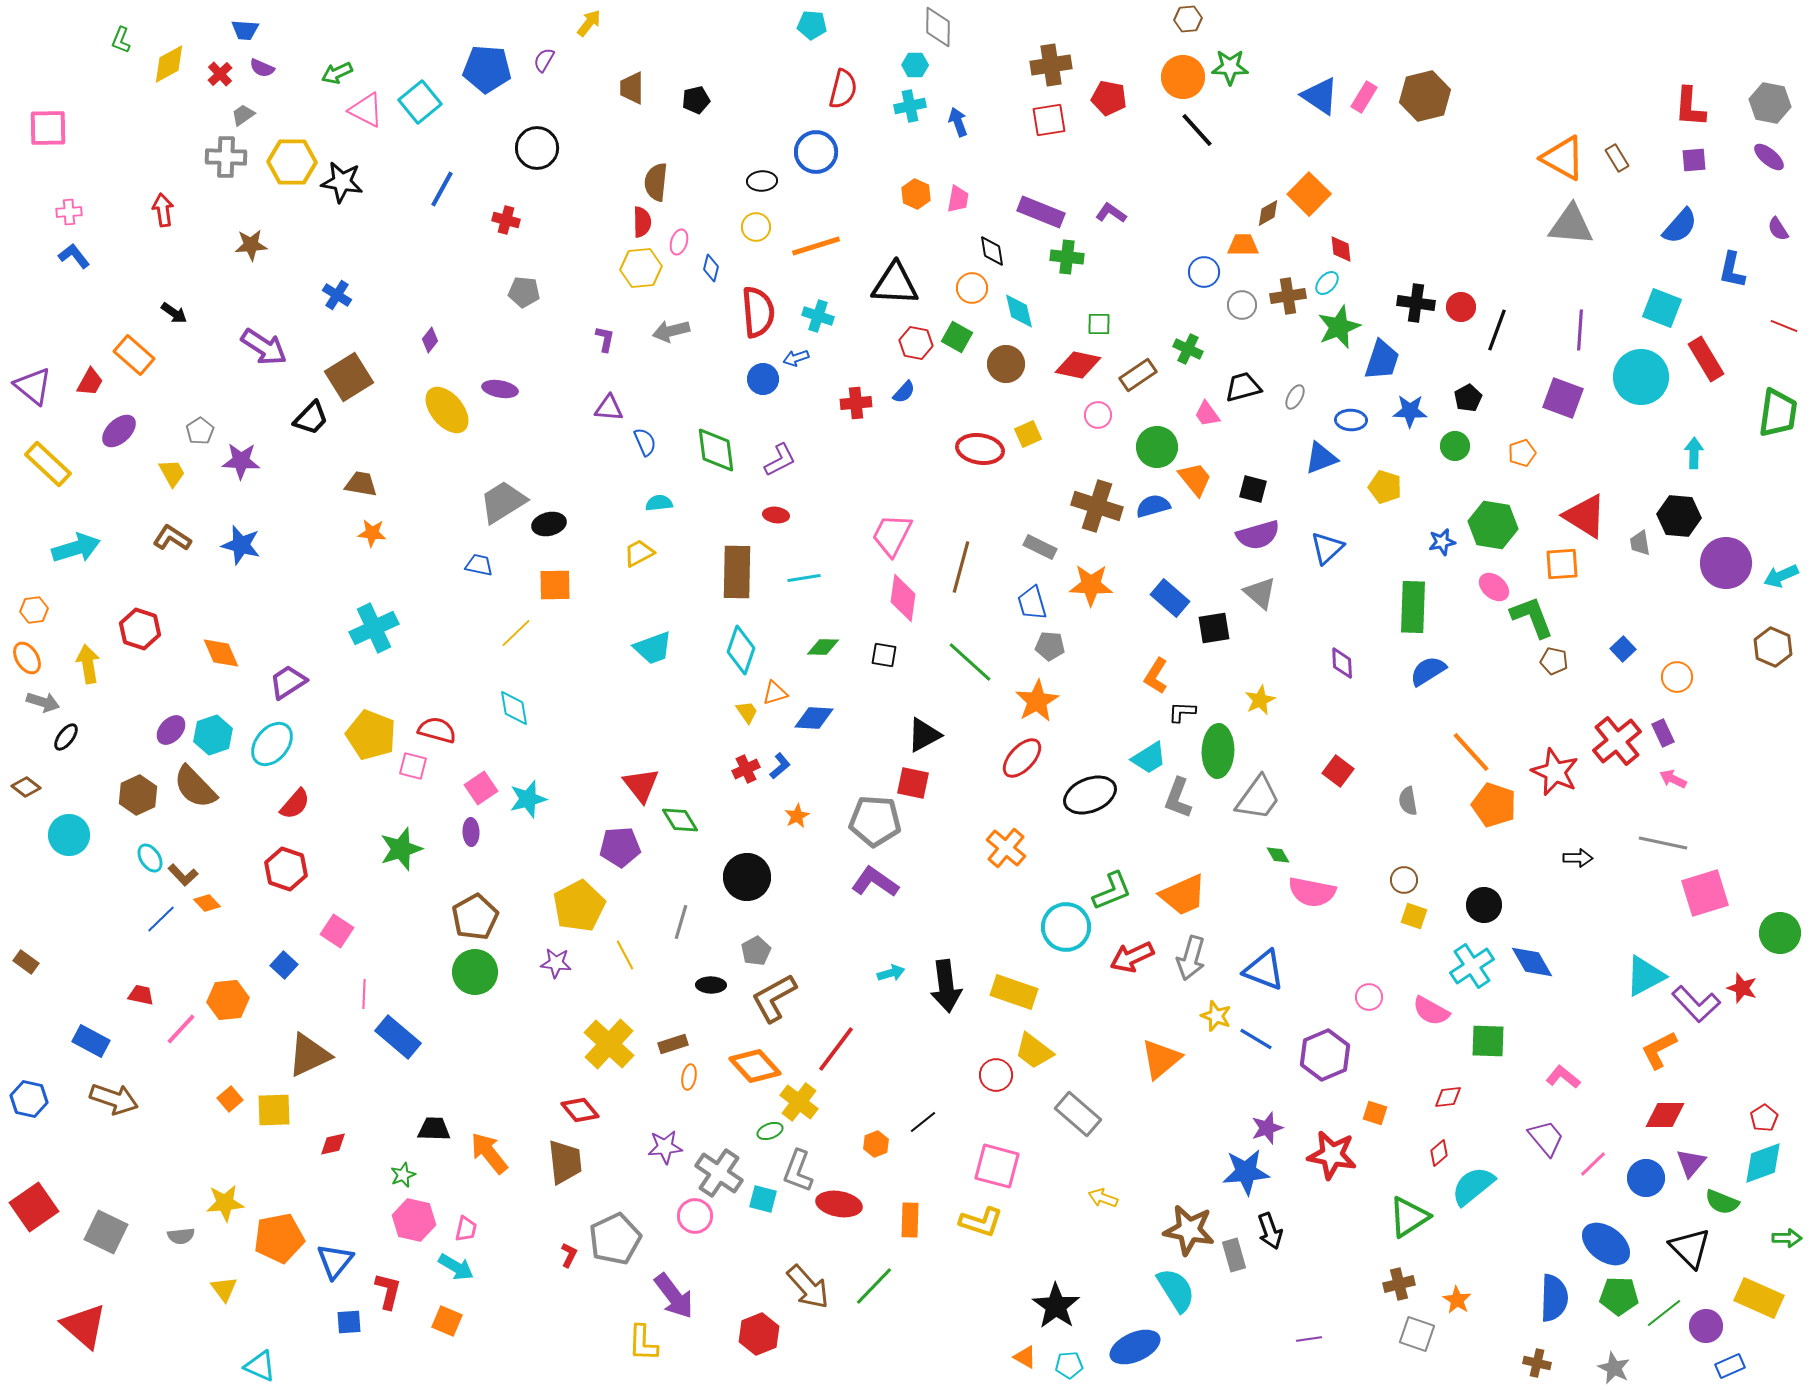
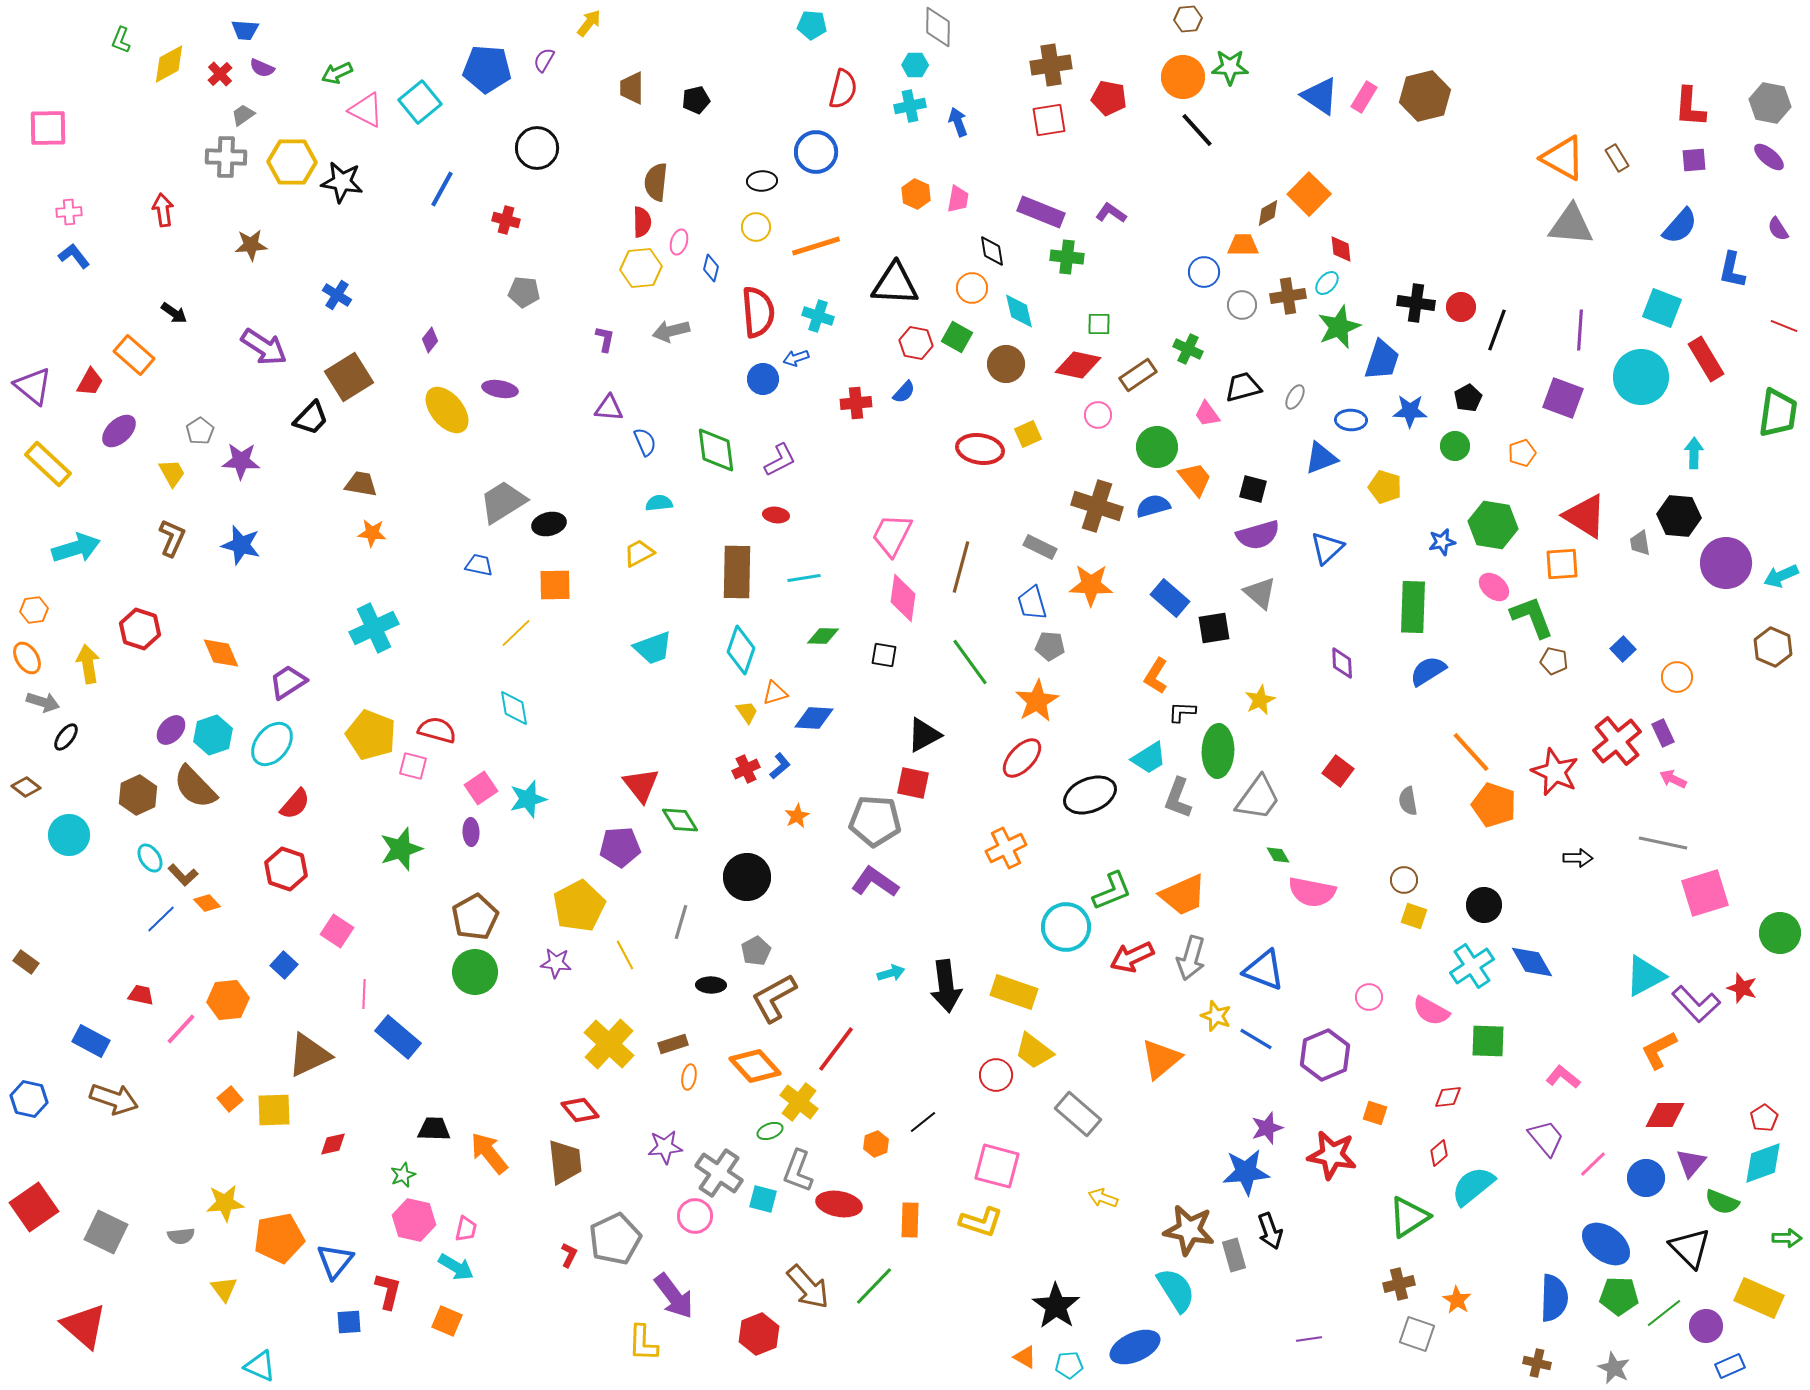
brown L-shape at (172, 538): rotated 81 degrees clockwise
green diamond at (823, 647): moved 11 px up
green line at (970, 662): rotated 12 degrees clockwise
orange cross at (1006, 848): rotated 24 degrees clockwise
